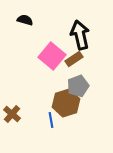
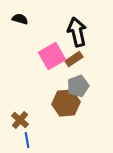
black semicircle: moved 5 px left, 1 px up
black arrow: moved 3 px left, 3 px up
pink square: rotated 20 degrees clockwise
brown hexagon: rotated 12 degrees clockwise
brown cross: moved 8 px right, 6 px down
blue line: moved 24 px left, 20 px down
